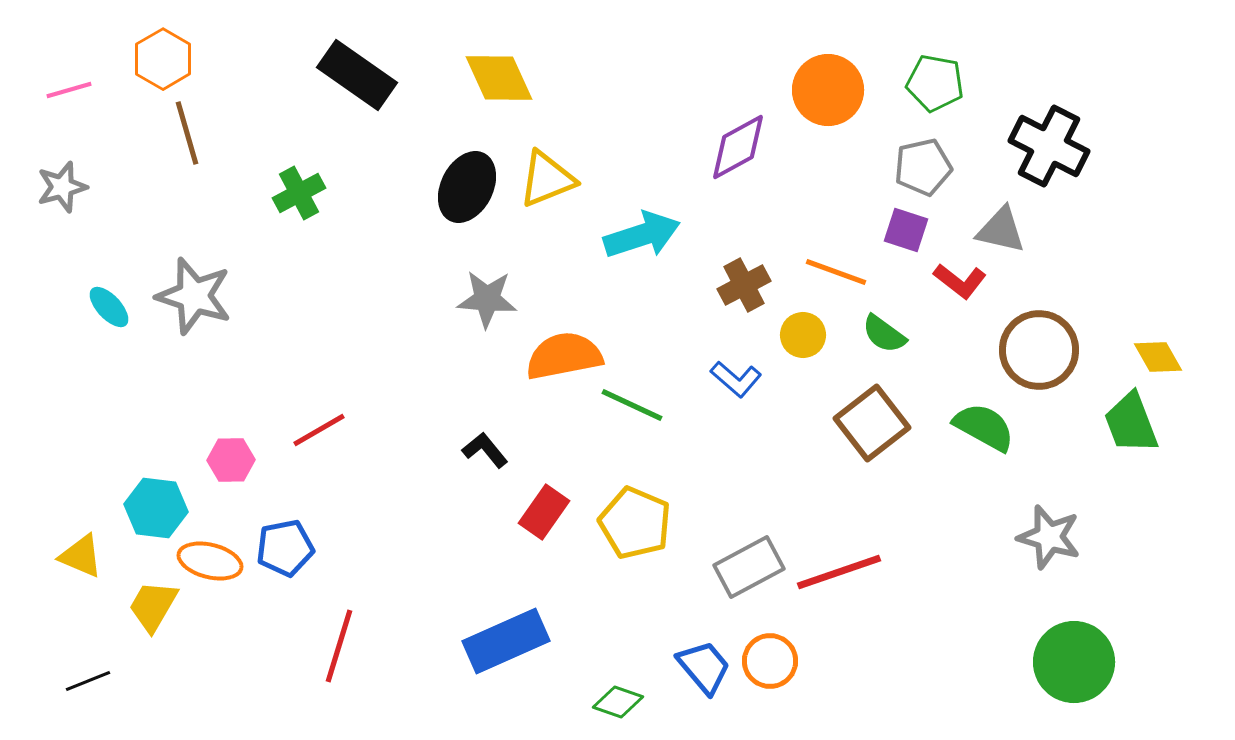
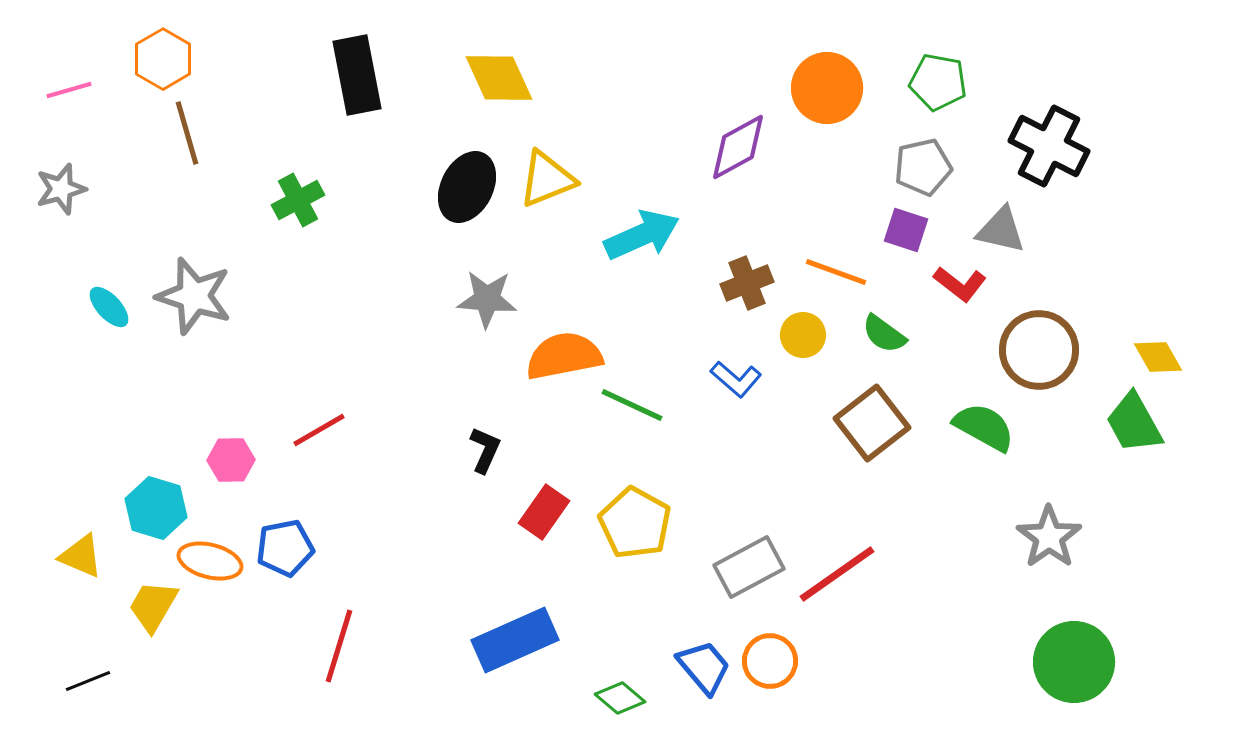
black rectangle at (357, 75): rotated 44 degrees clockwise
green pentagon at (935, 83): moved 3 px right, 1 px up
orange circle at (828, 90): moved 1 px left, 2 px up
gray star at (62, 187): moved 1 px left, 2 px down
green cross at (299, 193): moved 1 px left, 7 px down
cyan arrow at (642, 235): rotated 6 degrees counterclockwise
red L-shape at (960, 281): moved 3 px down
brown cross at (744, 285): moved 3 px right, 2 px up; rotated 6 degrees clockwise
green trapezoid at (1131, 423): moved 3 px right; rotated 8 degrees counterclockwise
black L-shape at (485, 450): rotated 63 degrees clockwise
cyan hexagon at (156, 508): rotated 10 degrees clockwise
yellow pentagon at (635, 523): rotated 6 degrees clockwise
gray star at (1049, 537): rotated 20 degrees clockwise
red line at (839, 572): moved 2 px left, 2 px down; rotated 16 degrees counterclockwise
blue rectangle at (506, 641): moved 9 px right, 1 px up
green diamond at (618, 702): moved 2 px right, 4 px up; rotated 21 degrees clockwise
